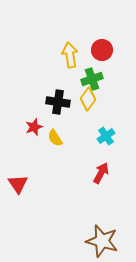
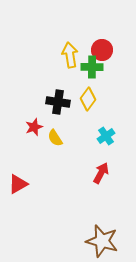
green cross: moved 12 px up; rotated 20 degrees clockwise
red triangle: rotated 35 degrees clockwise
